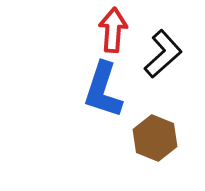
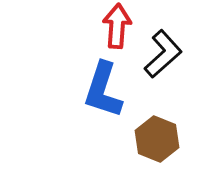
red arrow: moved 4 px right, 4 px up
brown hexagon: moved 2 px right, 1 px down
